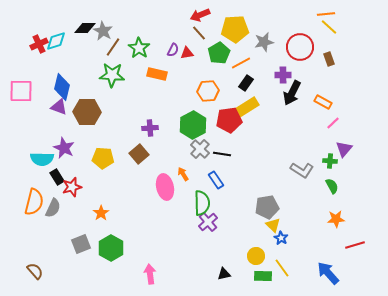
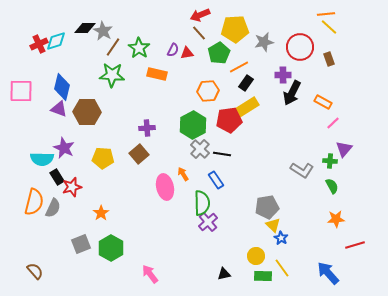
orange line at (241, 63): moved 2 px left, 4 px down
purple triangle at (59, 107): moved 2 px down
purple cross at (150, 128): moved 3 px left
pink arrow at (150, 274): rotated 30 degrees counterclockwise
